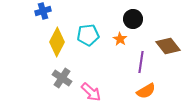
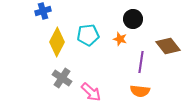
orange star: rotated 16 degrees counterclockwise
orange semicircle: moved 6 px left; rotated 36 degrees clockwise
